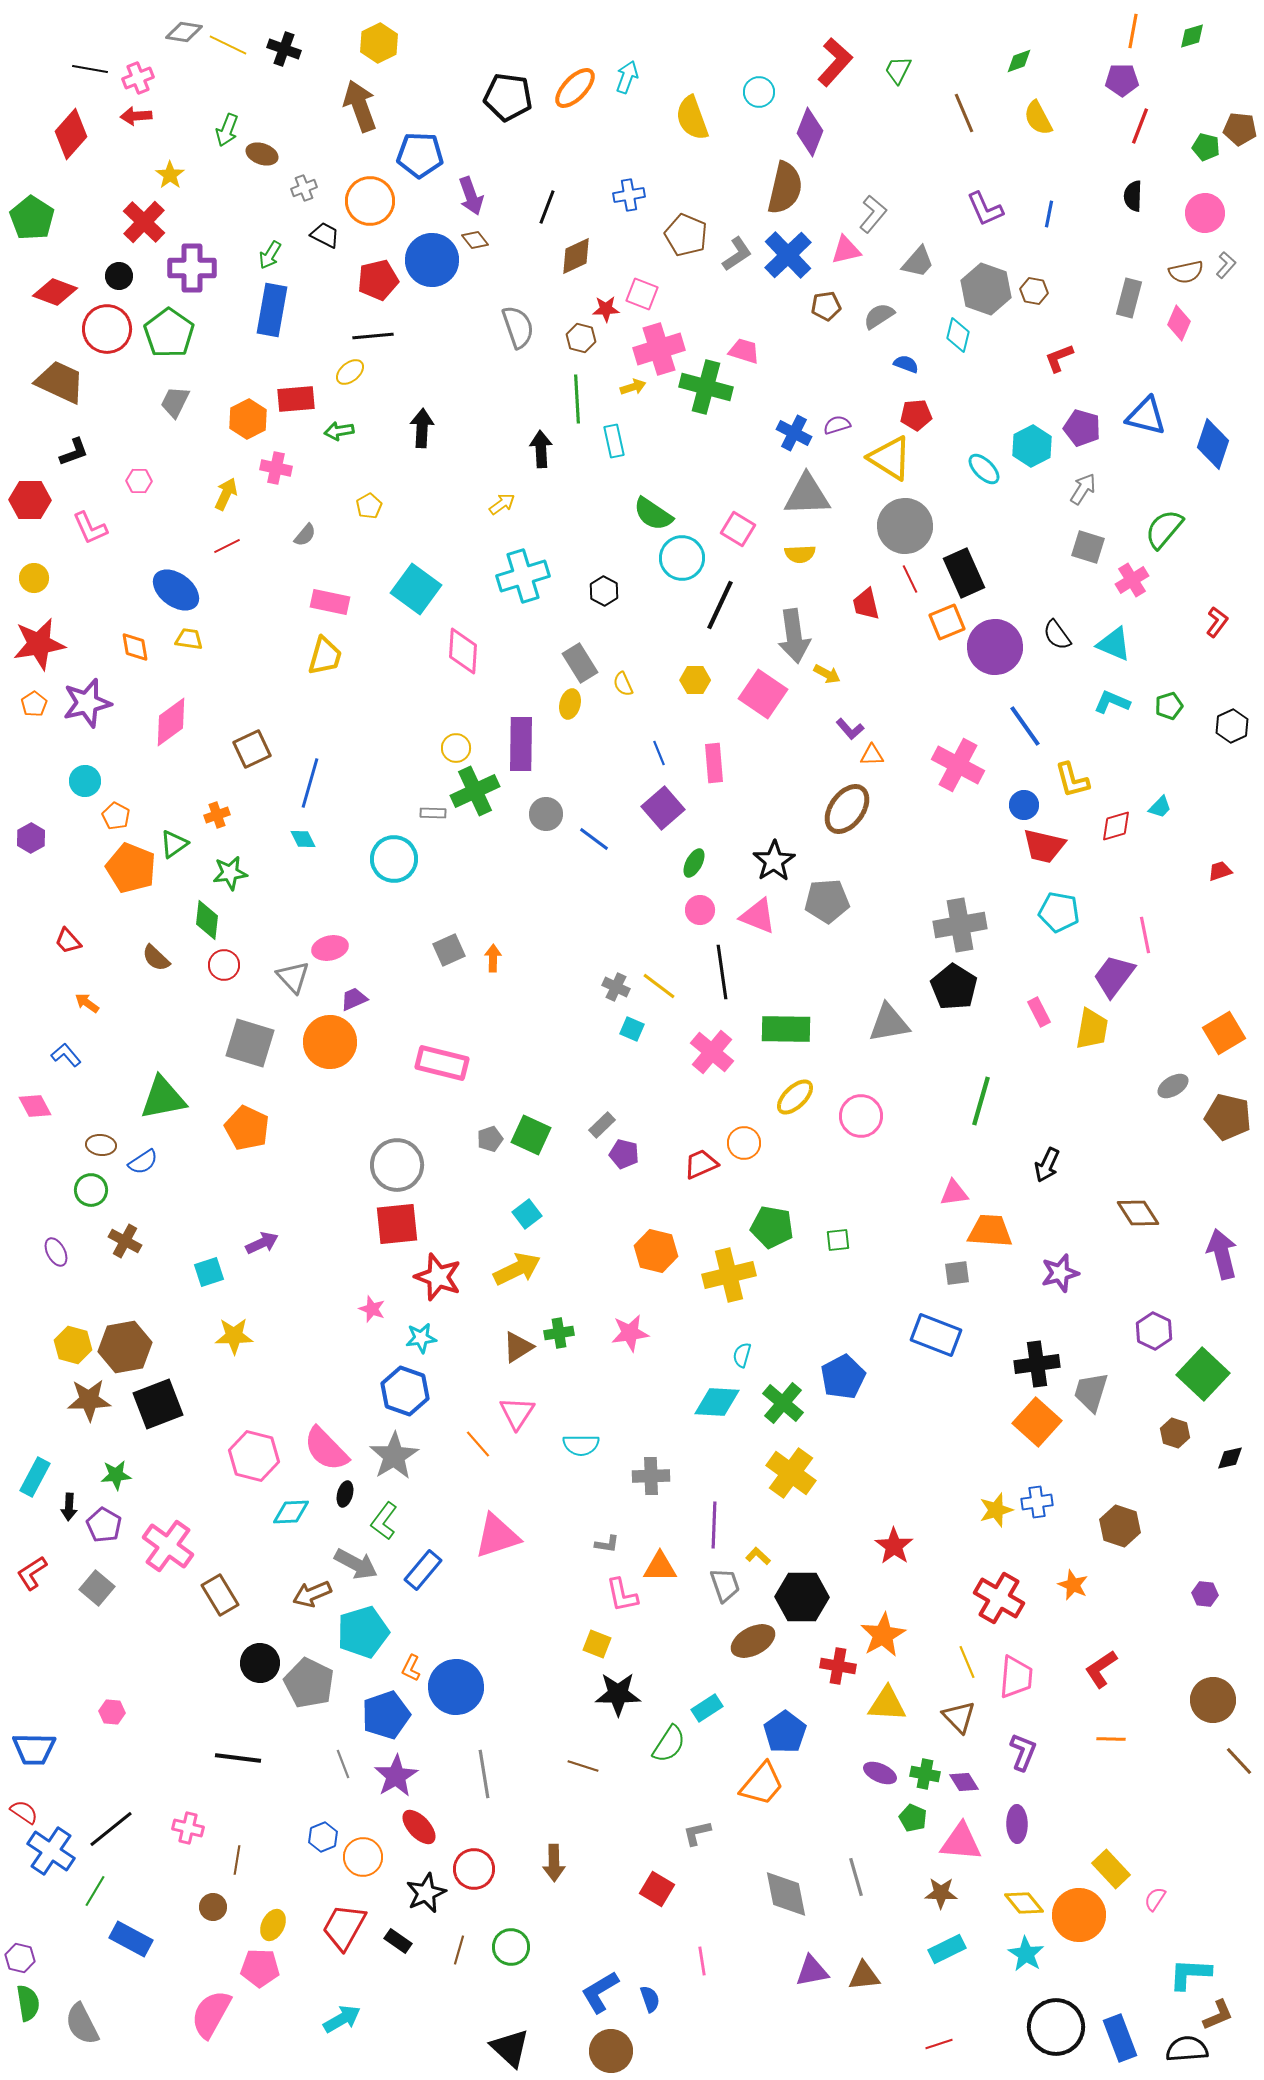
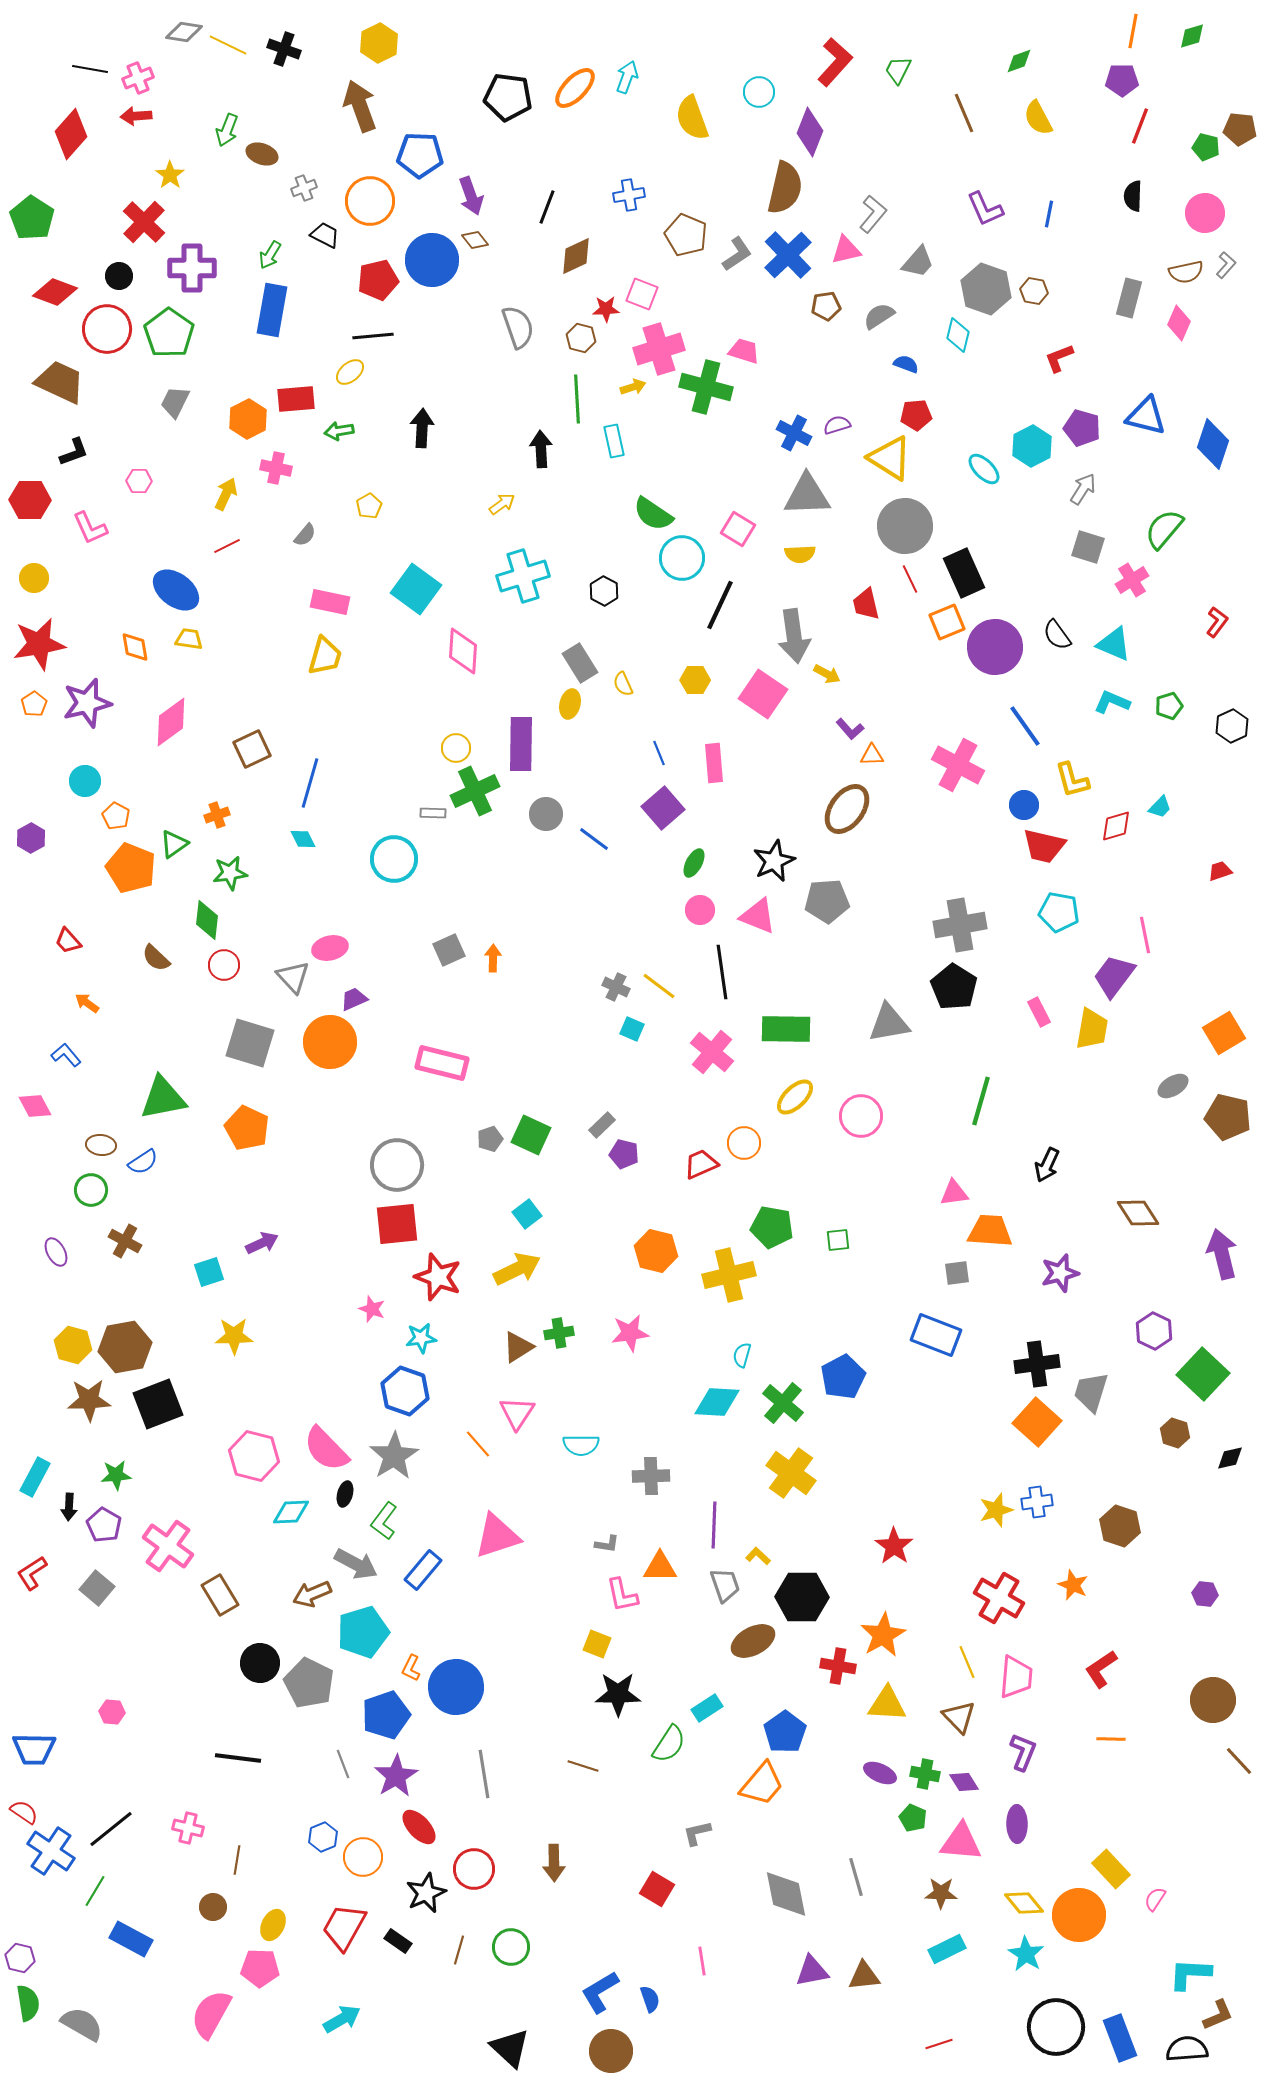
black star at (774, 861): rotated 9 degrees clockwise
gray semicircle at (82, 2024): rotated 147 degrees clockwise
